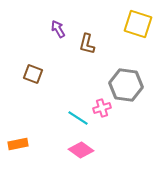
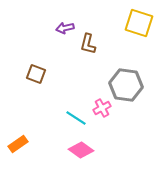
yellow square: moved 1 px right, 1 px up
purple arrow: moved 7 px right, 1 px up; rotated 72 degrees counterclockwise
brown L-shape: moved 1 px right
brown square: moved 3 px right
pink cross: rotated 12 degrees counterclockwise
cyan line: moved 2 px left
orange rectangle: rotated 24 degrees counterclockwise
